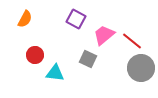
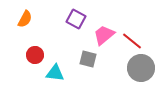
gray square: rotated 12 degrees counterclockwise
